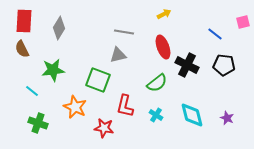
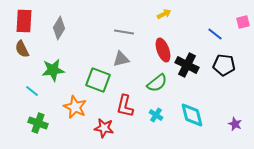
red ellipse: moved 3 px down
gray triangle: moved 3 px right, 4 px down
purple star: moved 8 px right, 6 px down
